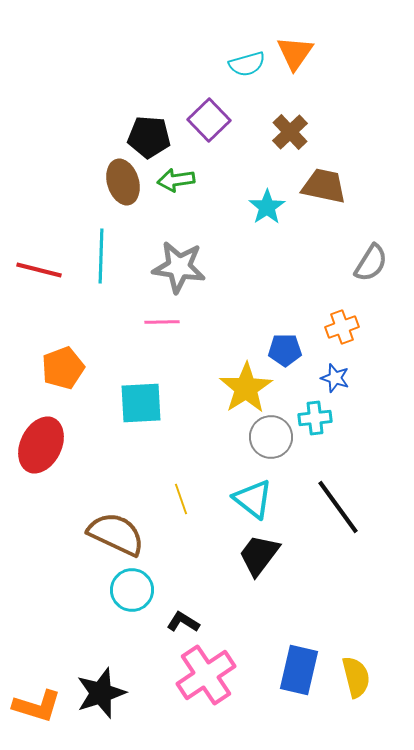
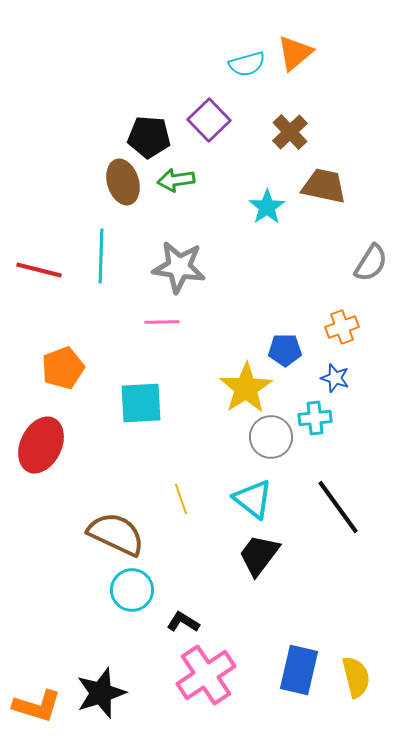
orange triangle: rotated 15 degrees clockwise
